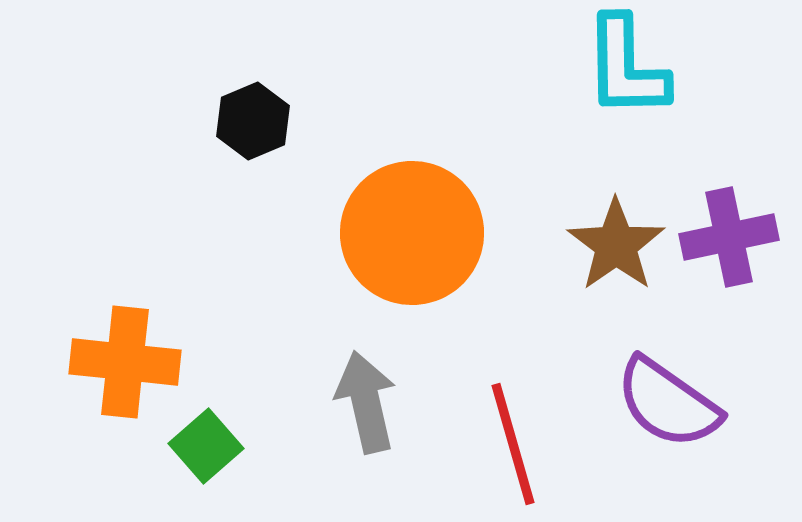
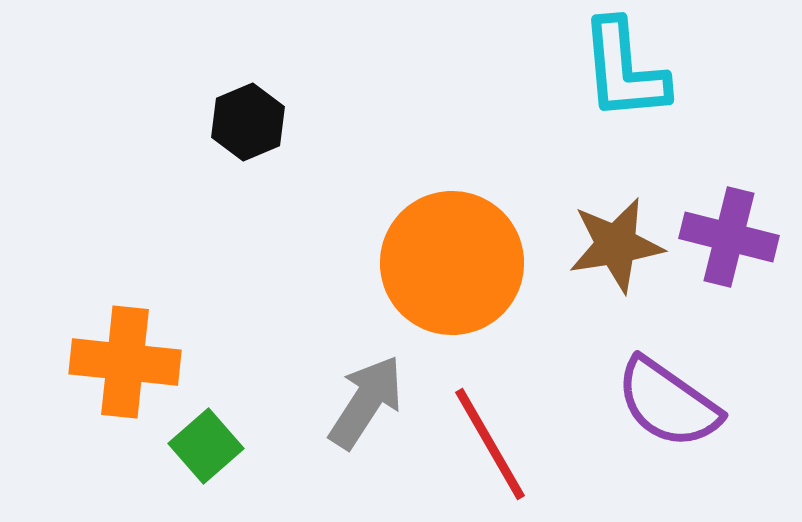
cyan L-shape: moved 2 px left, 3 px down; rotated 4 degrees counterclockwise
black hexagon: moved 5 px left, 1 px down
orange circle: moved 40 px right, 30 px down
purple cross: rotated 26 degrees clockwise
brown star: rotated 26 degrees clockwise
gray arrow: rotated 46 degrees clockwise
red line: moved 23 px left; rotated 14 degrees counterclockwise
